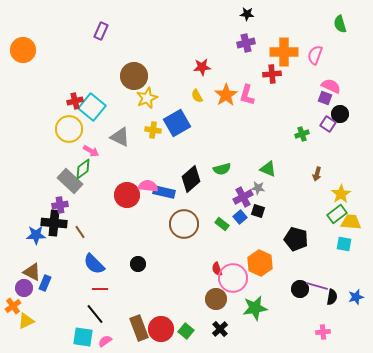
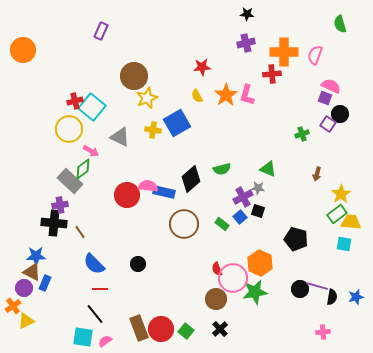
blue star at (36, 235): moved 21 px down
green star at (255, 308): moved 16 px up
